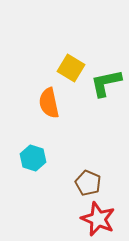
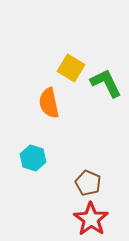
green L-shape: rotated 76 degrees clockwise
red star: moved 7 px left; rotated 12 degrees clockwise
